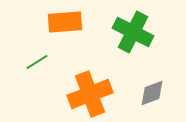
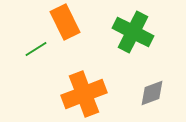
orange rectangle: rotated 68 degrees clockwise
green line: moved 1 px left, 13 px up
orange cross: moved 6 px left
